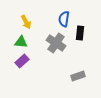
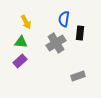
gray cross: rotated 24 degrees clockwise
purple rectangle: moved 2 px left
